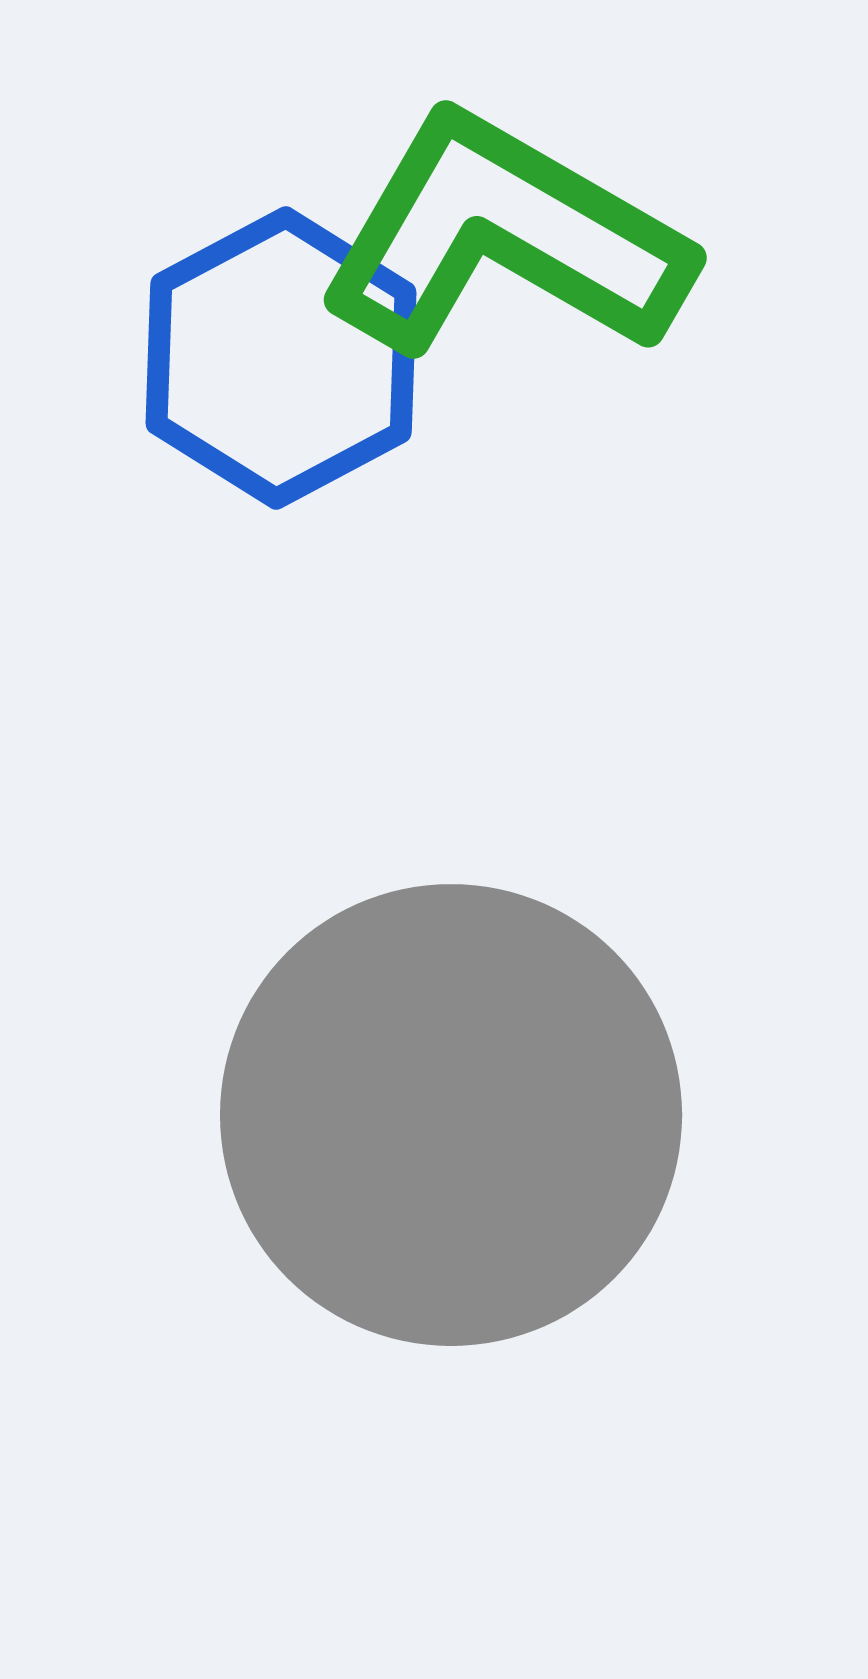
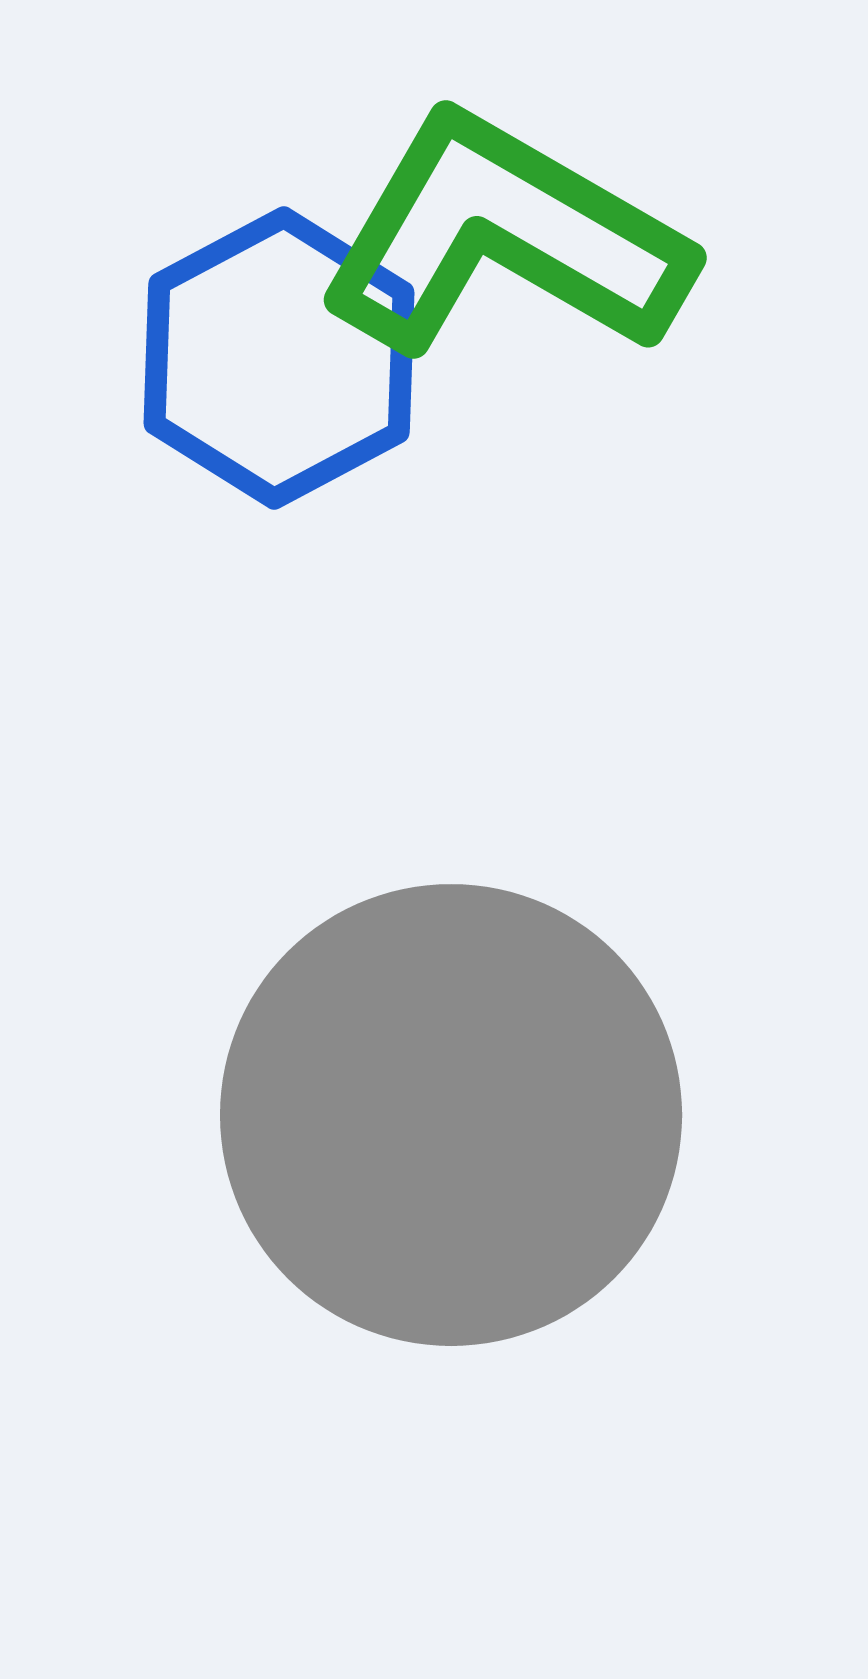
blue hexagon: moved 2 px left
